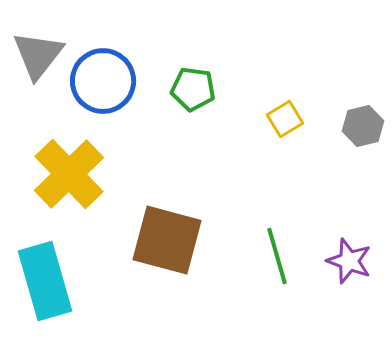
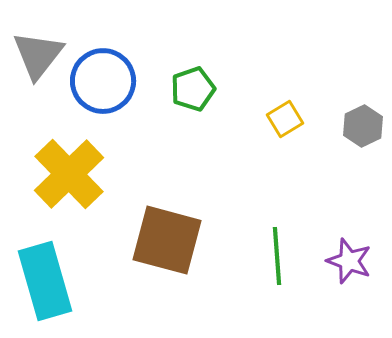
green pentagon: rotated 27 degrees counterclockwise
gray hexagon: rotated 12 degrees counterclockwise
green line: rotated 12 degrees clockwise
